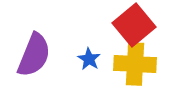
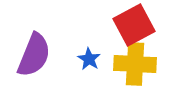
red square: rotated 12 degrees clockwise
